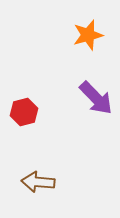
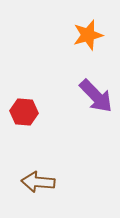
purple arrow: moved 2 px up
red hexagon: rotated 20 degrees clockwise
